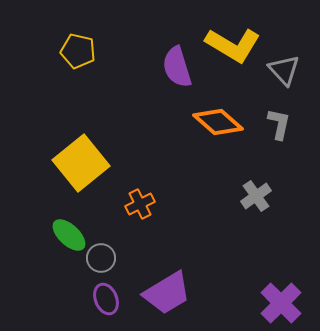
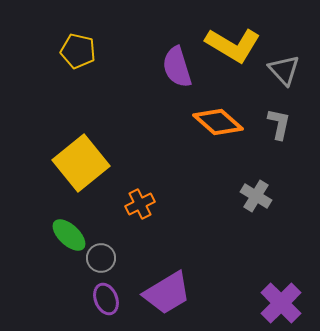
gray cross: rotated 24 degrees counterclockwise
